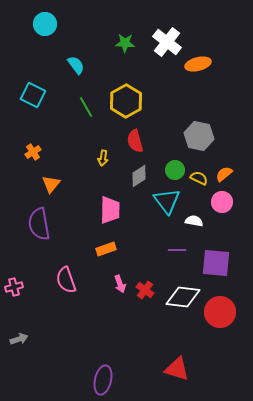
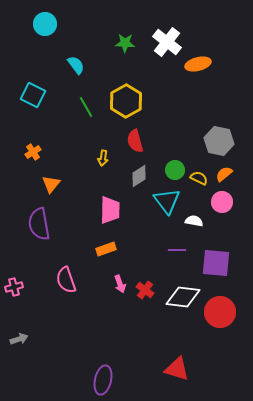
gray hexagon: moved 20 px right, 5 px down
